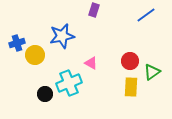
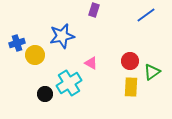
cyan cross: rotated 10 degrees counterclockwise
